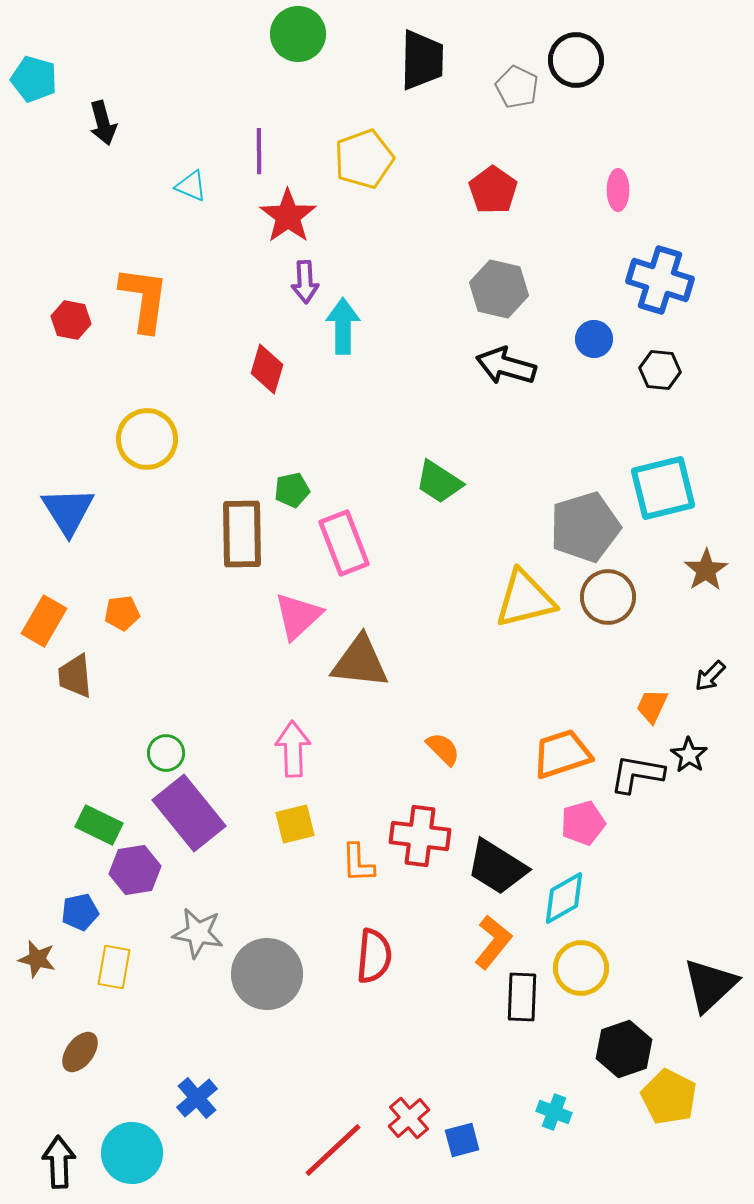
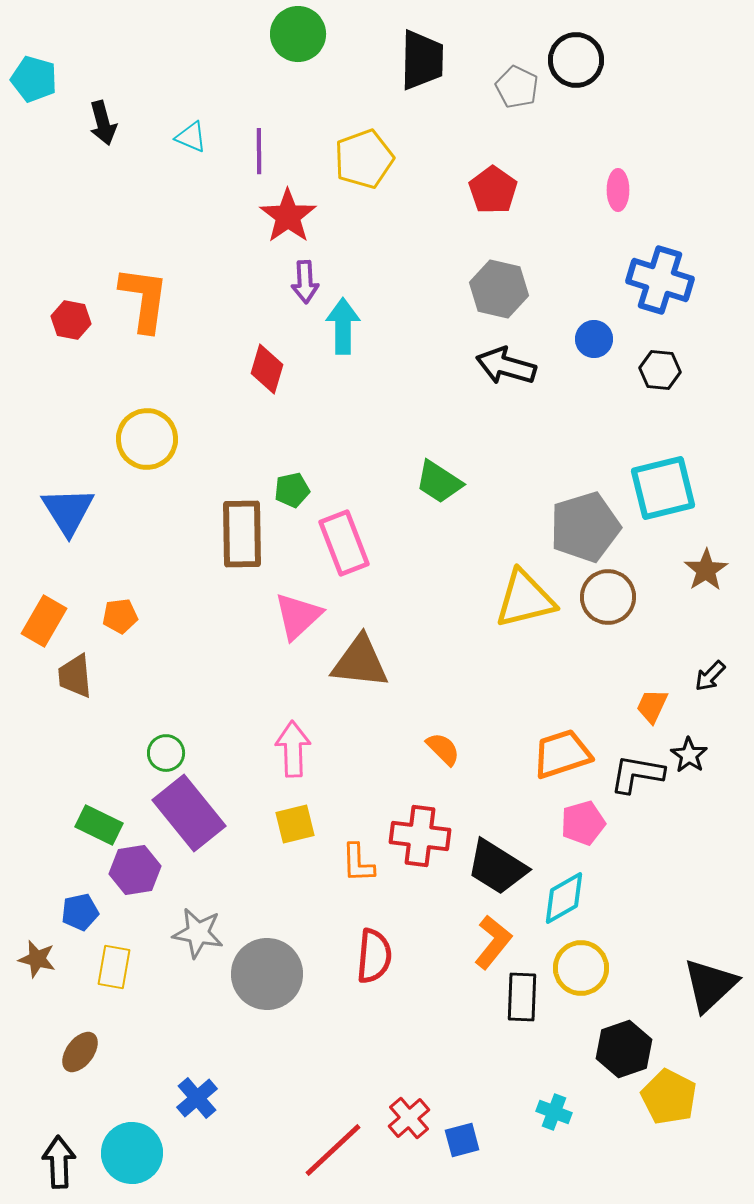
cyan triangle at (191, 186): moved 49 px up
orange pentagon at (122, 613): moved 2 px left, 3 px down
